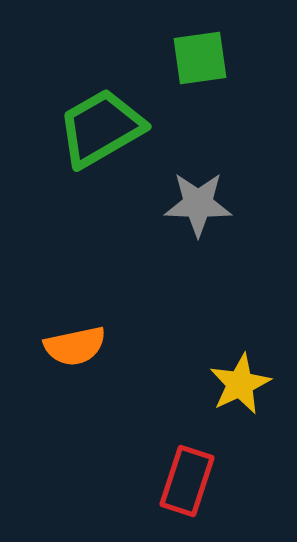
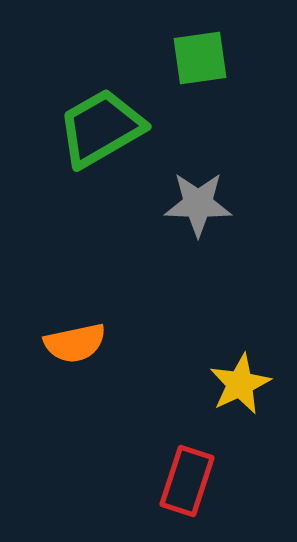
orange semicircle: moved 3 px up
